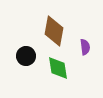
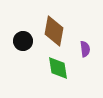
purple semicircle: moved 2 px down
black circle: moved 3 px left, 15 px up
